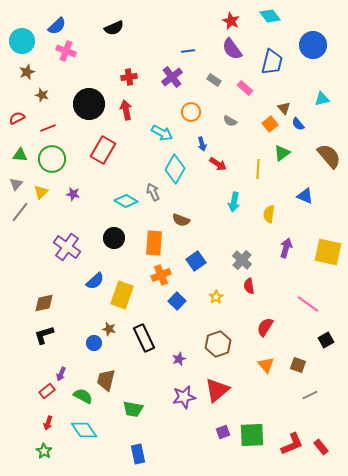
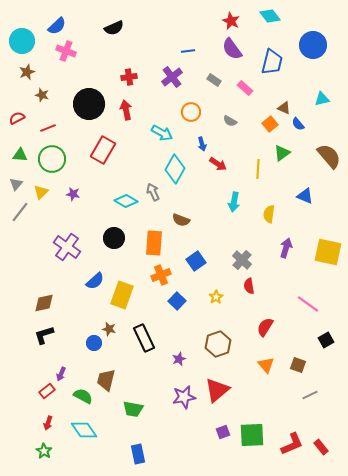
brown triangle at (284, 108): rotated 24 degrees counterclockwise
